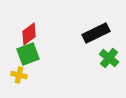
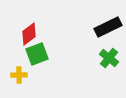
black rectangle: moved 12 px right, 6 px up
green square: moved 9 px right
yellow cross: rotated 14 degrees counterclockwise
